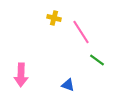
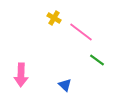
yellow cross: rotated 16 degrees clockwise
pink line: rotated 20 degrees counterclockwise
blue triangle: moved 3 px left; rotated 24 degrees clockwise
